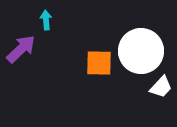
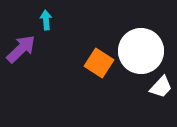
orange square: rotated 32 degrees clockwise
